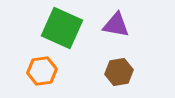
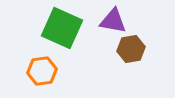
purple triangle: moved 3 px left, 4 px up
brown hexagon: moved 12 px right, 23 px up
